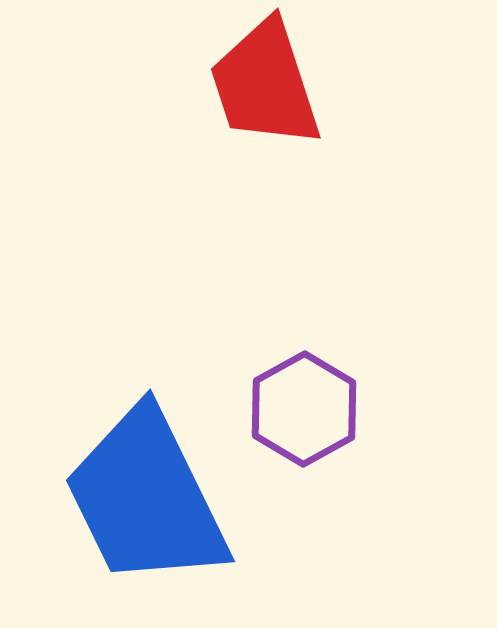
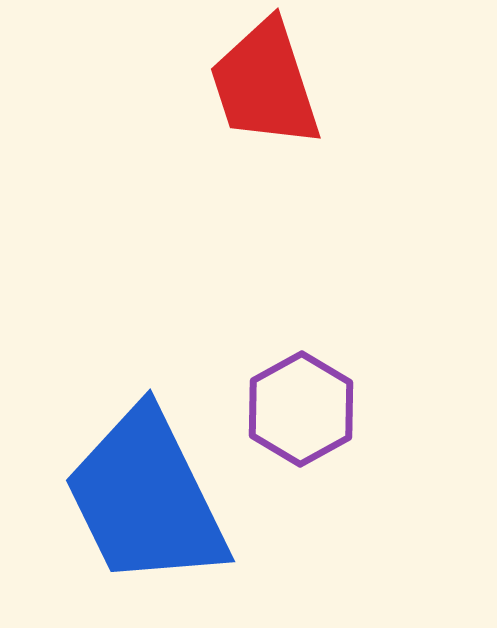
purple hexagon: moved 3 px left
